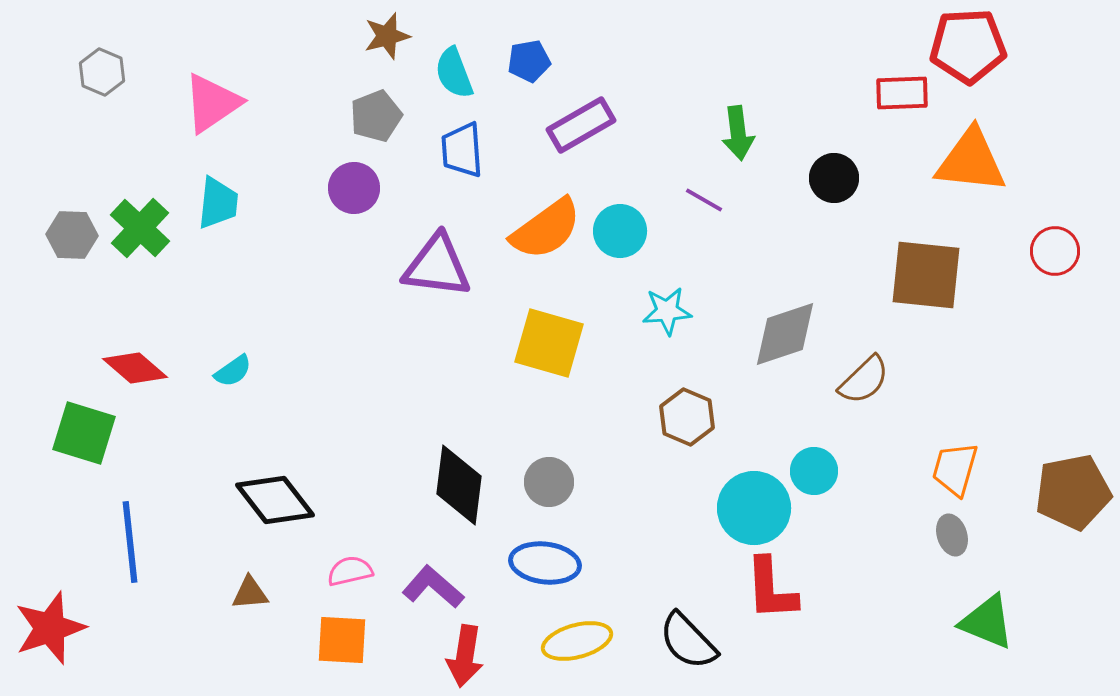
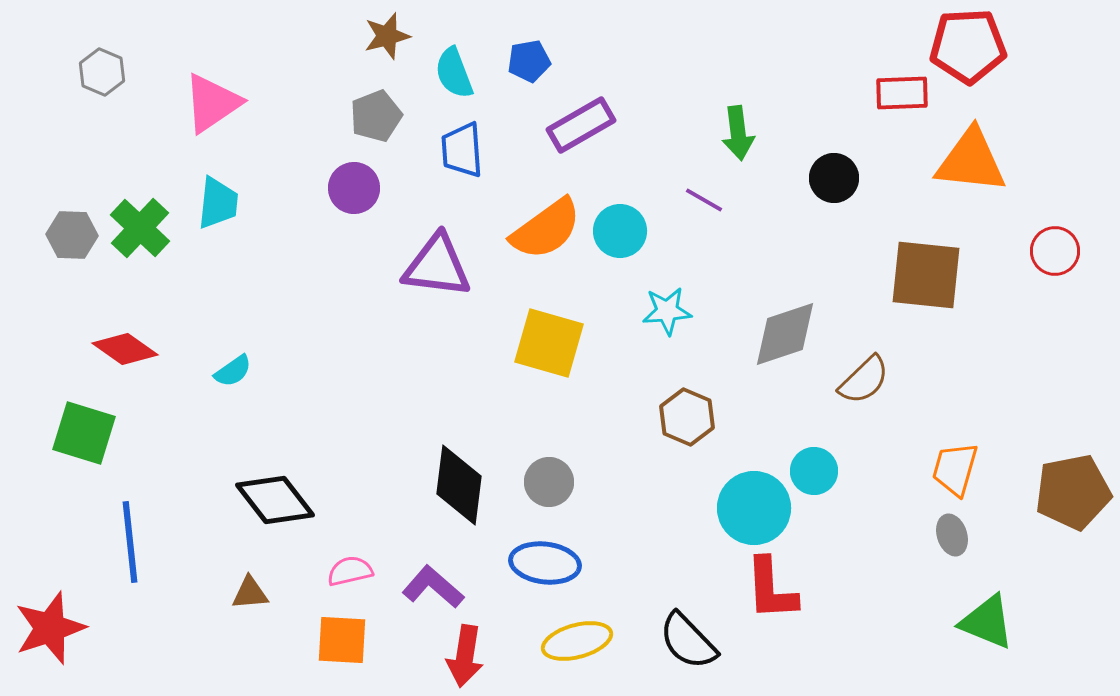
red diamond at (135, 368): moved 10 px left, 19 px up; rotated 6 degrees counterclockwise
